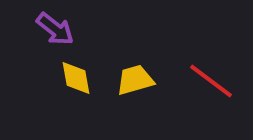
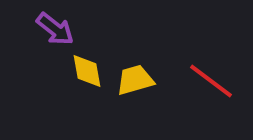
yellow diamond: moved 11 px right, 7 px up
